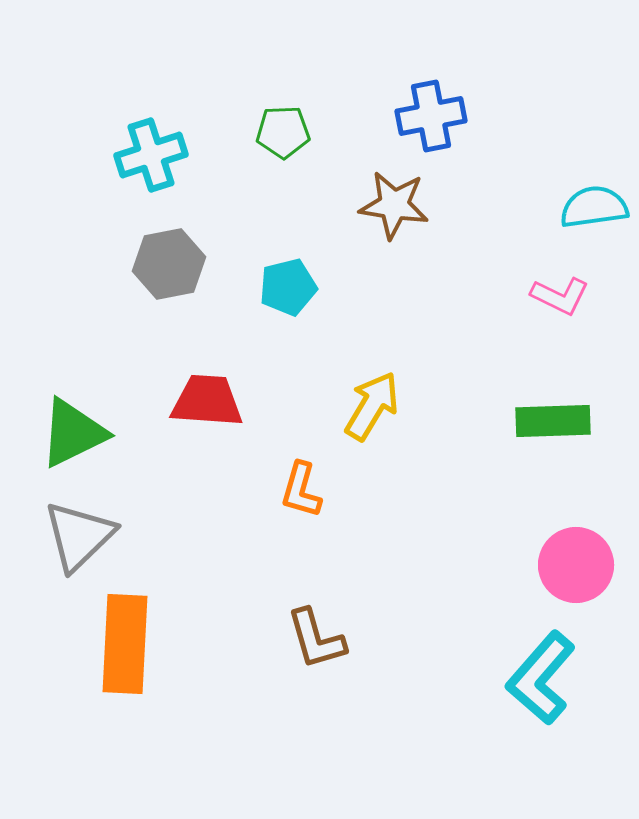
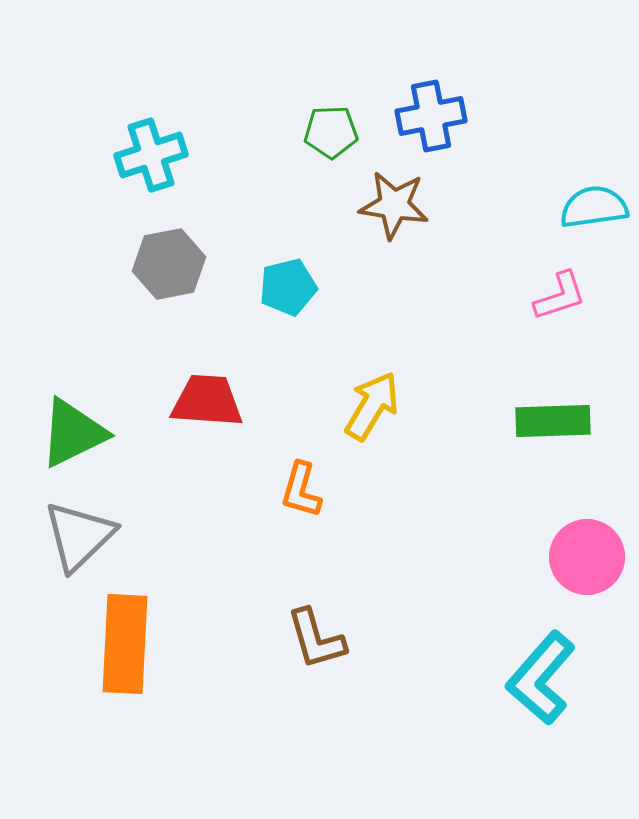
green pentagon: moved 48 px right
pink L-shape: rotated 44 degrees counterclockwise
pink circle: moved 11 px right, 8 px up
